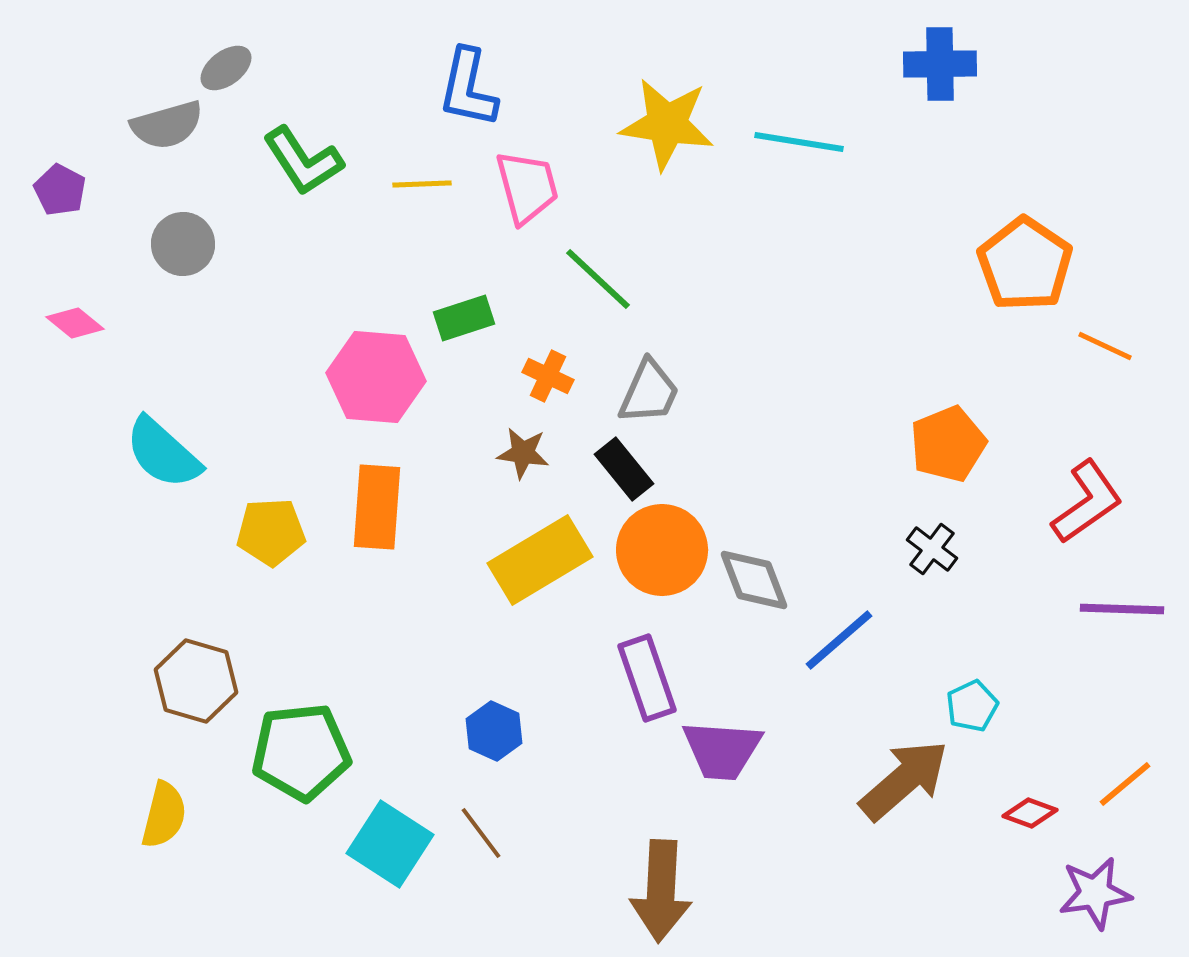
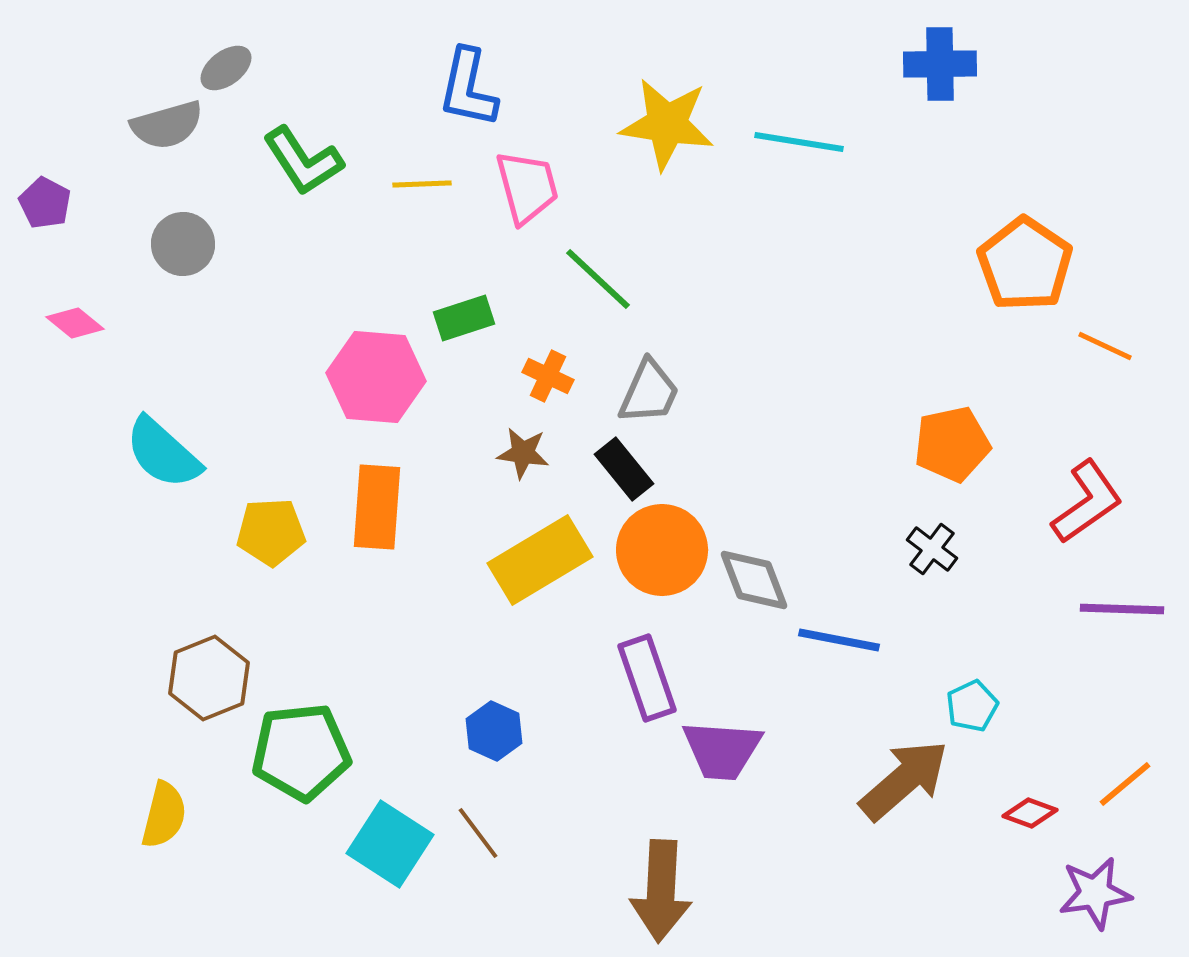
purple pentagon at (60, 190): moved 15 px left, 13 px down
orange pentagon at (948, 444): moved 4 px right; rotated 10 degrees clockwise
blue line at (839, 640): rotated 52 degrees clockwise
brown hexagon at (196, 681): moved 13 px right, 3 px up; rotated 22 degrees clockwise
brown line at (481, 833): moved 3 px left
